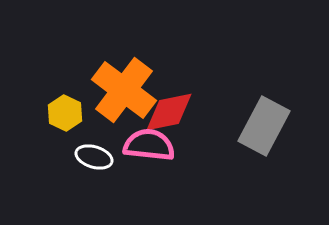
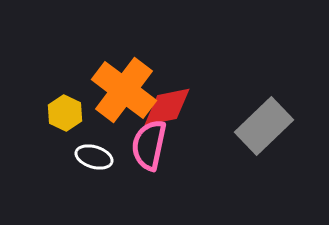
red diamond: moved 2 px left, 5 px up
gray rectangle: rotated 18 degrees clockwise
pink semicircle: rotated 84 degrees counterclockwise
